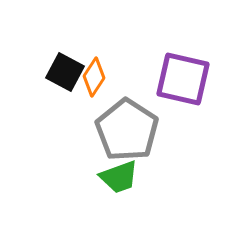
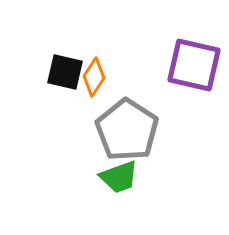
black square: rotated 15 degrees counterclockwise
purple square: moved 11 px right, 14 px up
